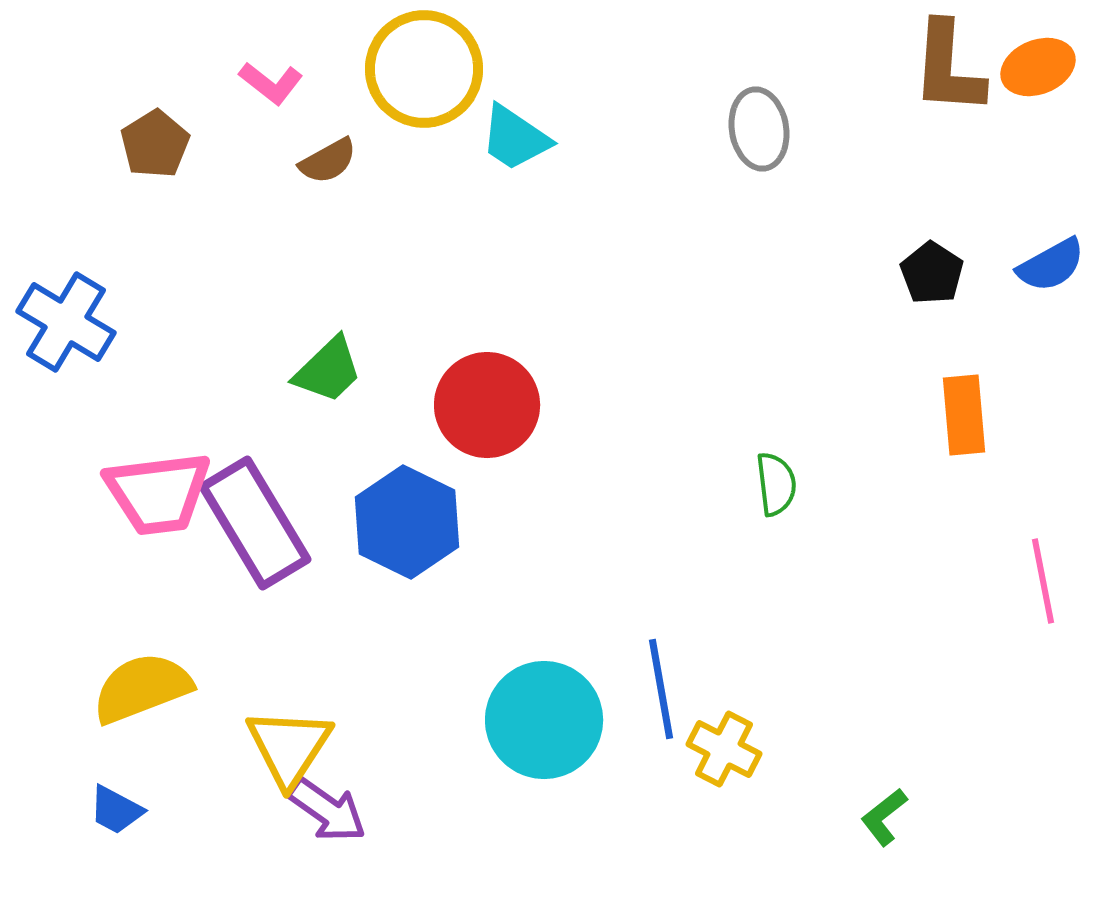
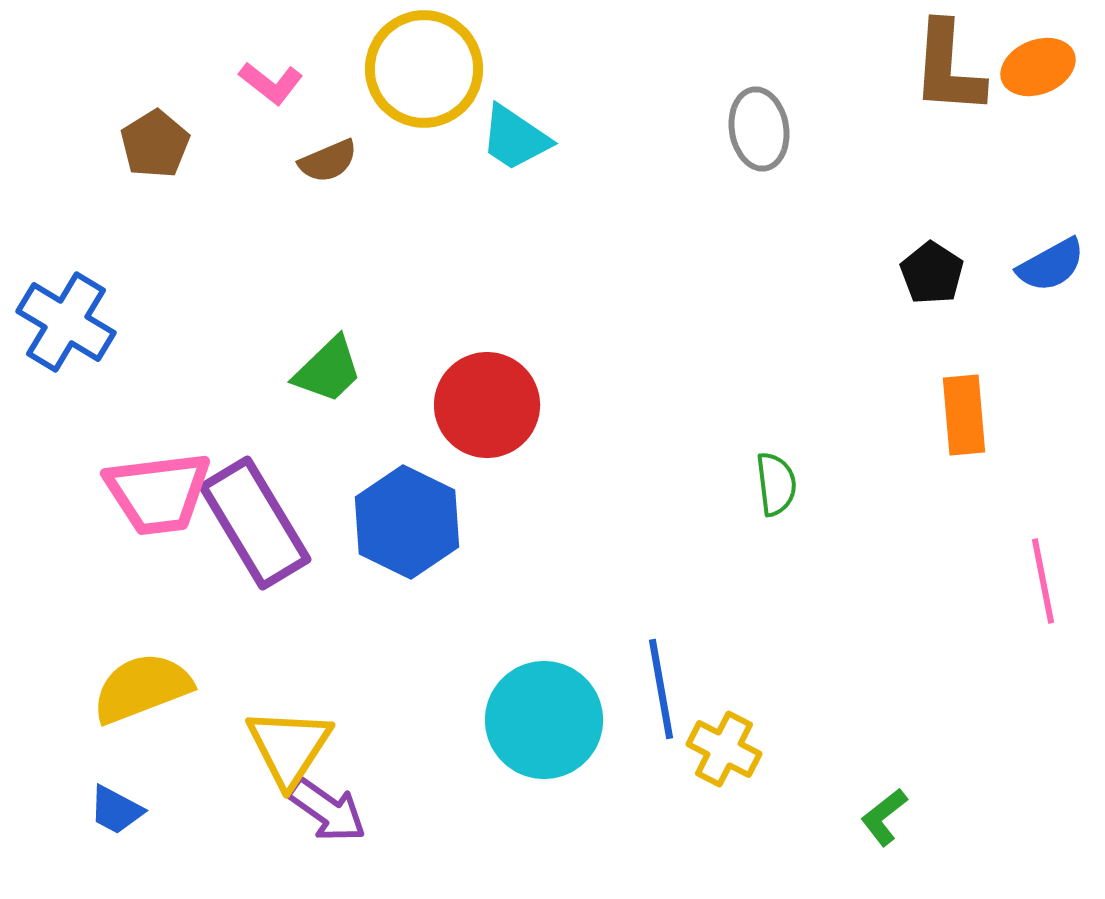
brown semicircle: rotated 6 degrees clockwise
